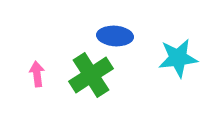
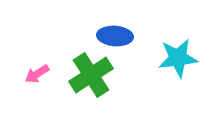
pink arrow: rotated 115 degrees counterclockwise
